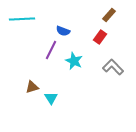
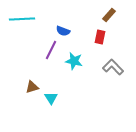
red rectangle: rotated 24 degrees counterclockwise
cyan star: rotated 12 degrees counterclockwise
